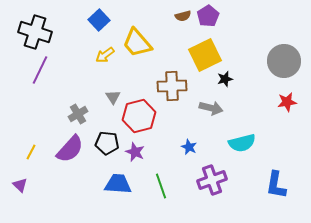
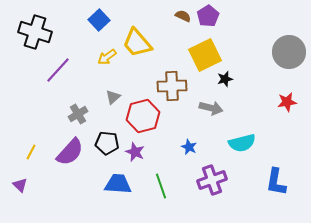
brown semicircle: rotated 140 degrees counterclockwise
yellow arrow: moved 2 px right, 2 px down
gray circle: moved 5 px right, 9 px up
purple line: moved 18 px right; rotated 16 degrees clockwise
gray triangle: rotated 21 degrees clockwise
red hexagon: moved 4 px right
purple semicircle: moved 3 px down
blue L-shape: moved 3 px up
